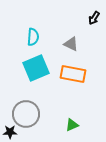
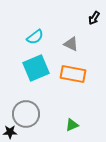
cyan semicircle: moved 2 px right; rotated 48 degrees clockwise
